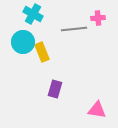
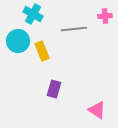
pink cross: moved 7 px right, 2 px up
cyan circle: moved 5 px left, 1 px up
yellow rectangle: moved 1 px up
purple rectangle: moved 1 px left
pink triangle: rotated 24 degrees clockwise
